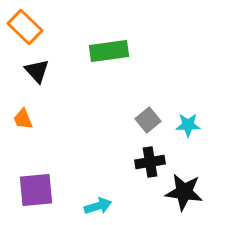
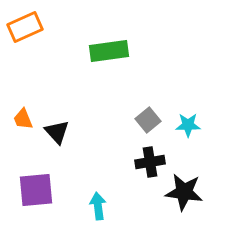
orange rectangle: rotated 68 degrees counterclockwise
black triangle: moved 20 px right, 61 px down
cyan arrow: rotated 80 degrees counterclockwise
